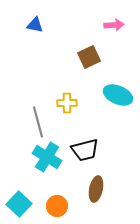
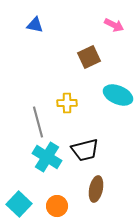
pink arrow: rotated 30 degrees clockwise
